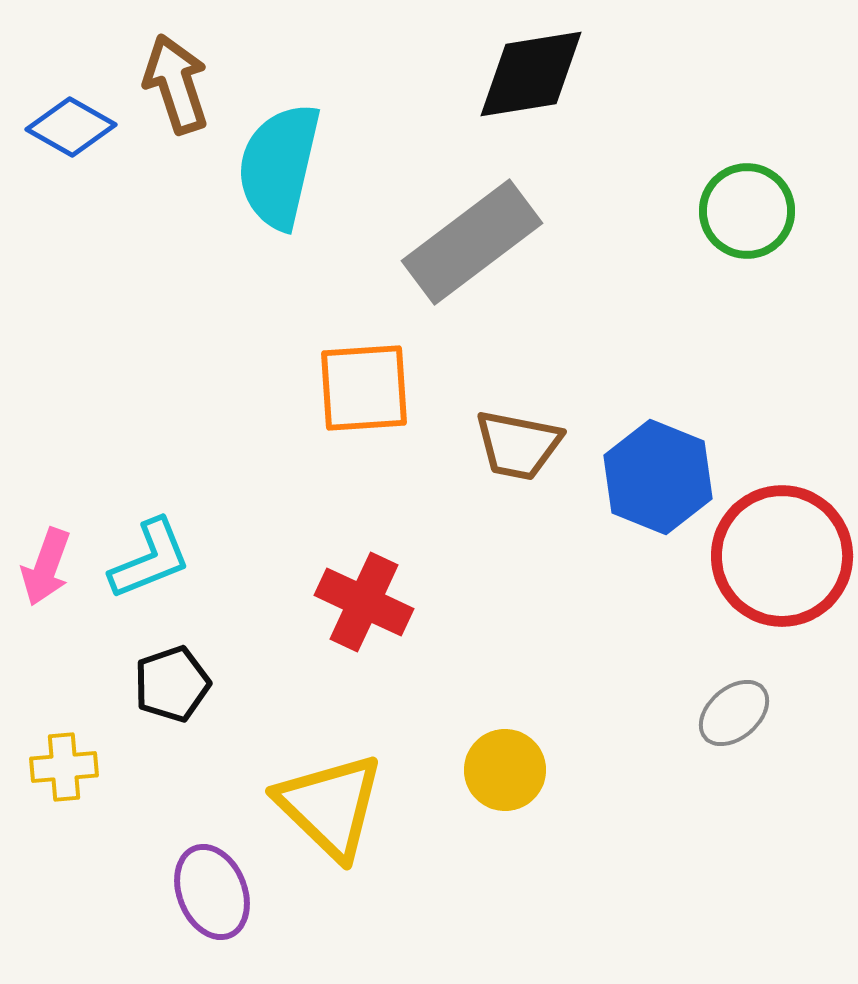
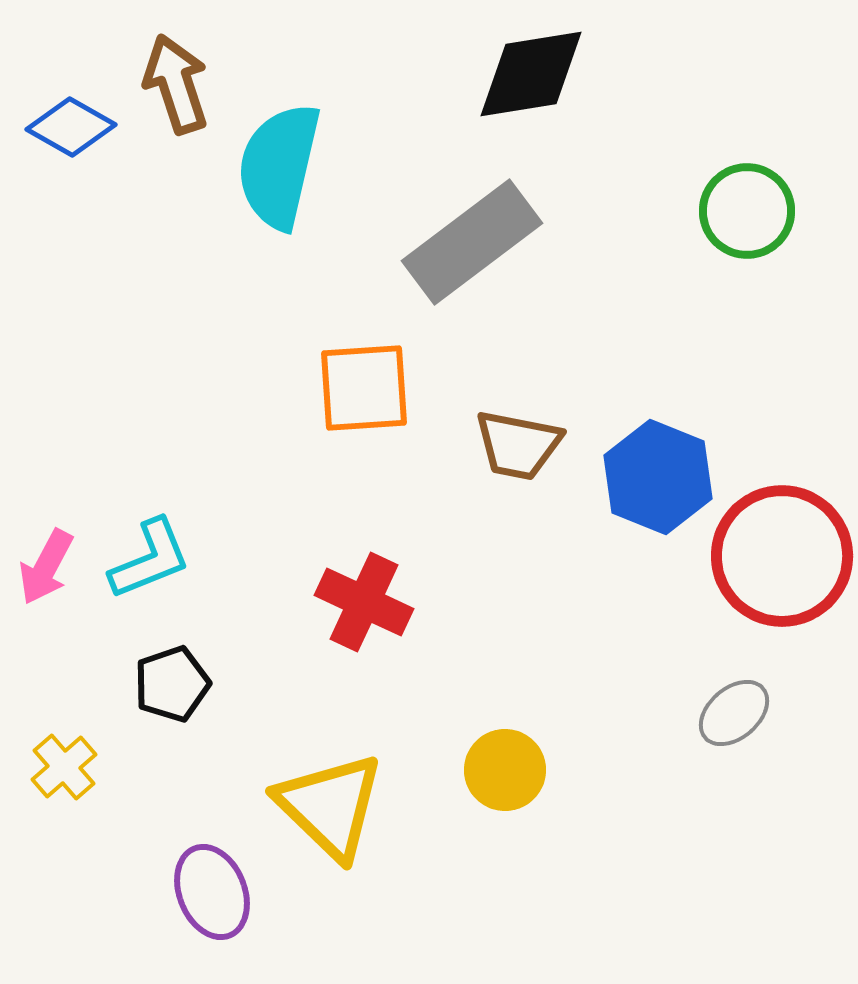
pink arrow: rotated 8 degrees clockwise
yellow cross: rotated 36 degrees counterclockwise
